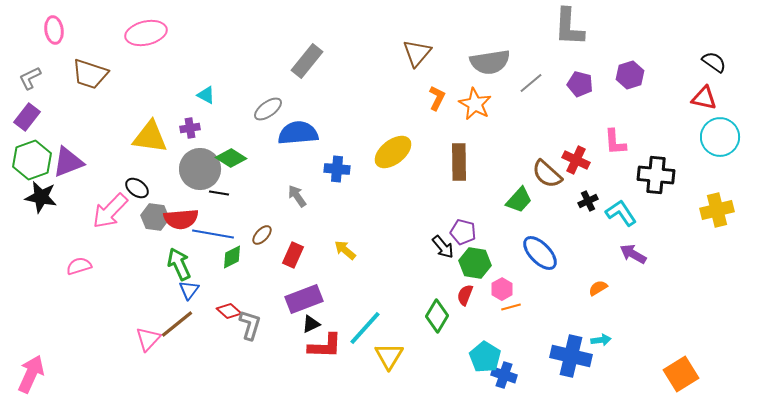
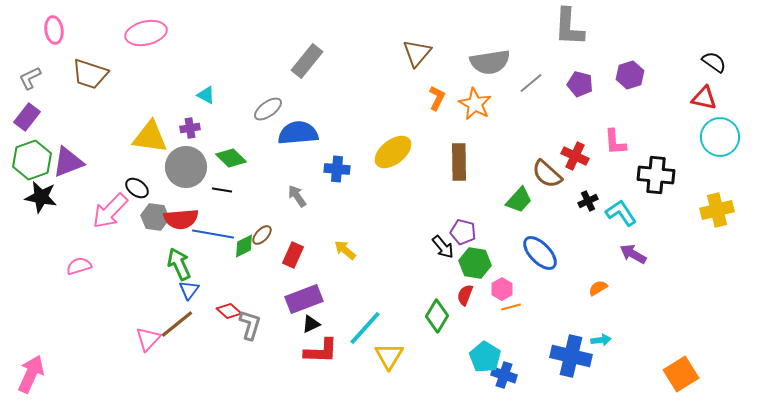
green diamond at (231, 158): rotated 12 degrees clockwise
red cross at (576, 160): moved 1 px left, 4 px up
gray circle at (200, 169): moved 14 px left, 2 px up
black line at (219, 193): moved 3 px right, 3 px up
green diamond at (232, 257): moved 12 px right, 11 px up
red L-shape at (325, 346): moved 4 px left, 5 px down
